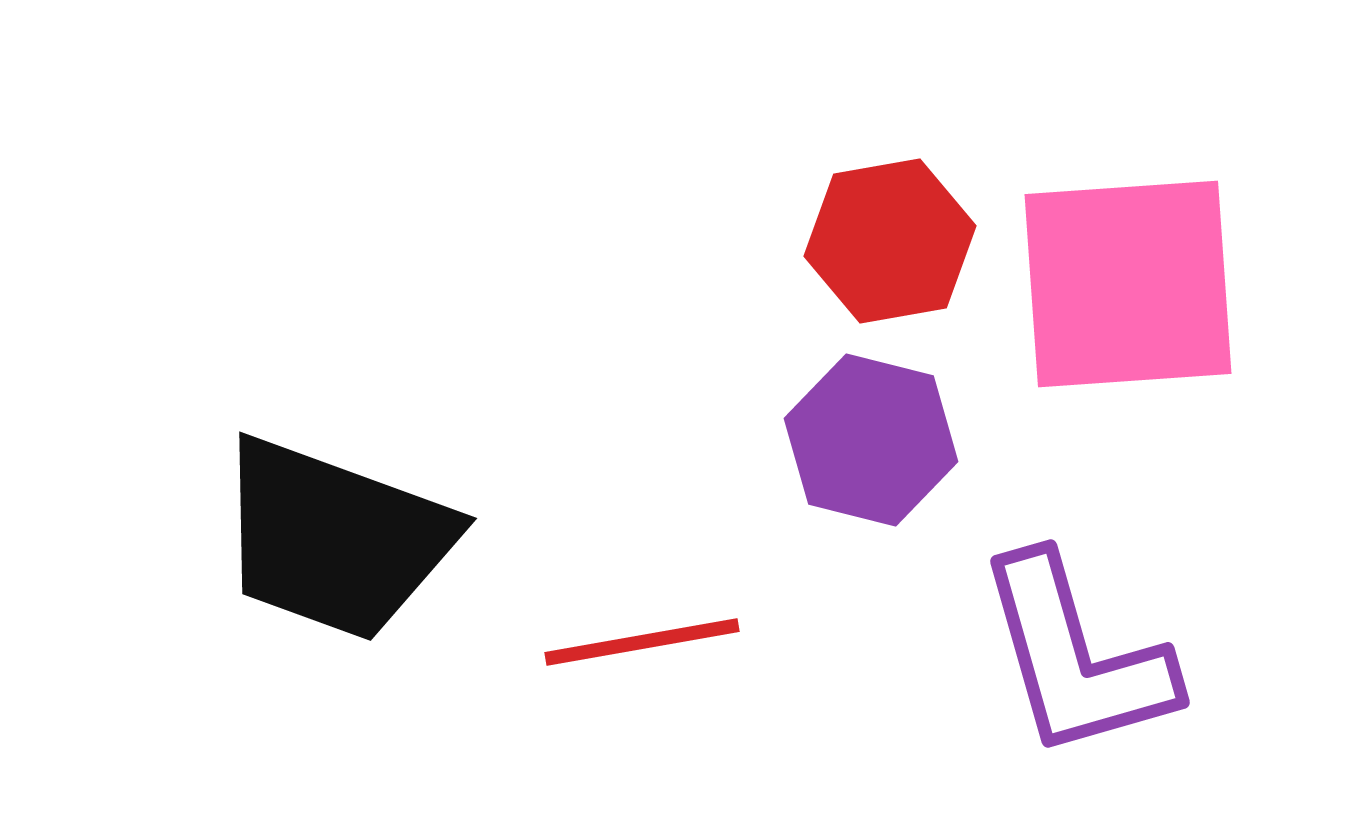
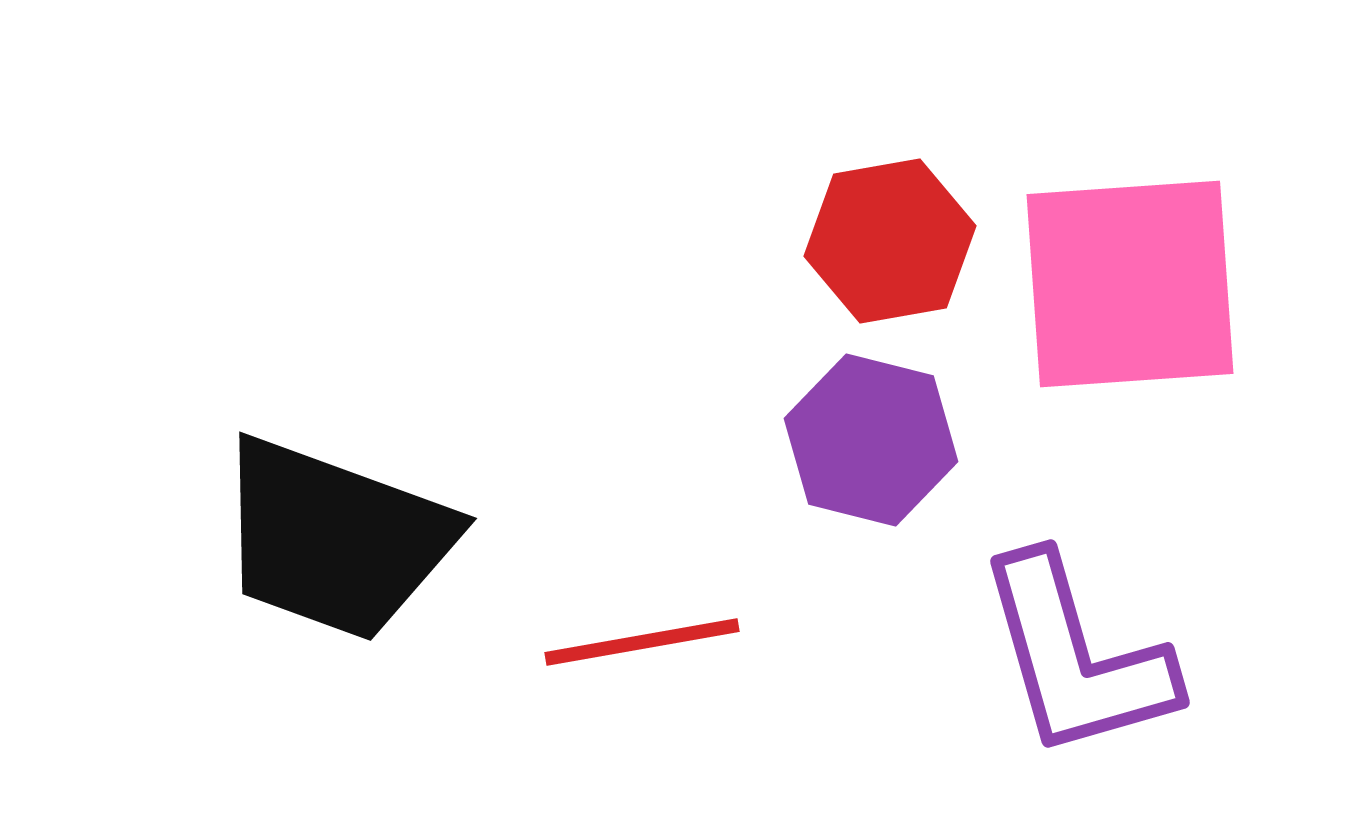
pink square: moved 2 px right
